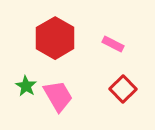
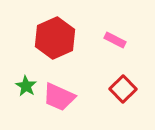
red hexagon: rotated 6 degrees clockwise
pink rectangle: moved 2 px right, 4 px up
pink trapezoid: moved 1 px right, 1 px down; rotated 144 degrees clockwise
